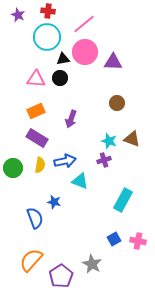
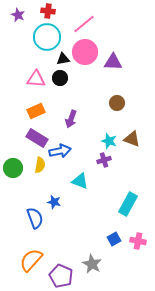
blue arrow: moved 5 px left, 10 px up
cyan rectangle: moved 5 px right, 4 px down
purple pentagon: rotated 15 degrees counterclockwise
